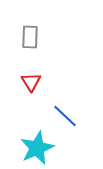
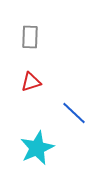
red triangle: rotated 45 degrees clockwise
blue line: moved 9 px right, 3 px up
